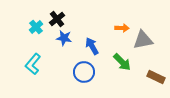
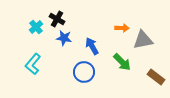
black cross: rotated 21 degrees counterclockwise
brown rectangle: rotated 12 degrees clockwise
